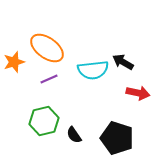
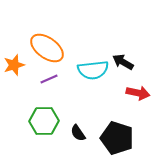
orange star: moved 3 px down
green hexagon: rotated 12 degrees clockwise
black semicircle: moved 4 px right, 2 px up
